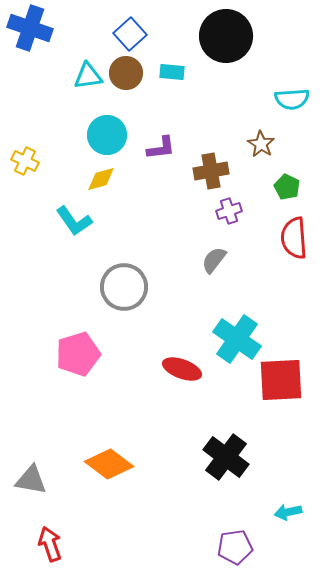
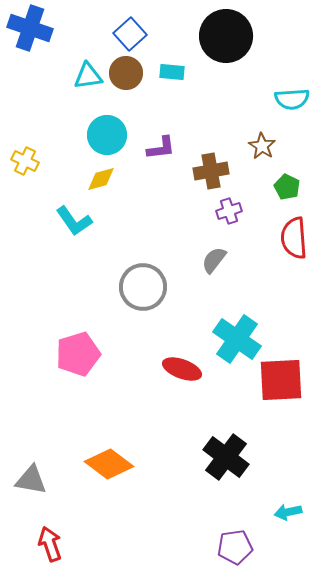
brown star: moved 1 px right, 2 px down
gray circle: moved 19 px right
